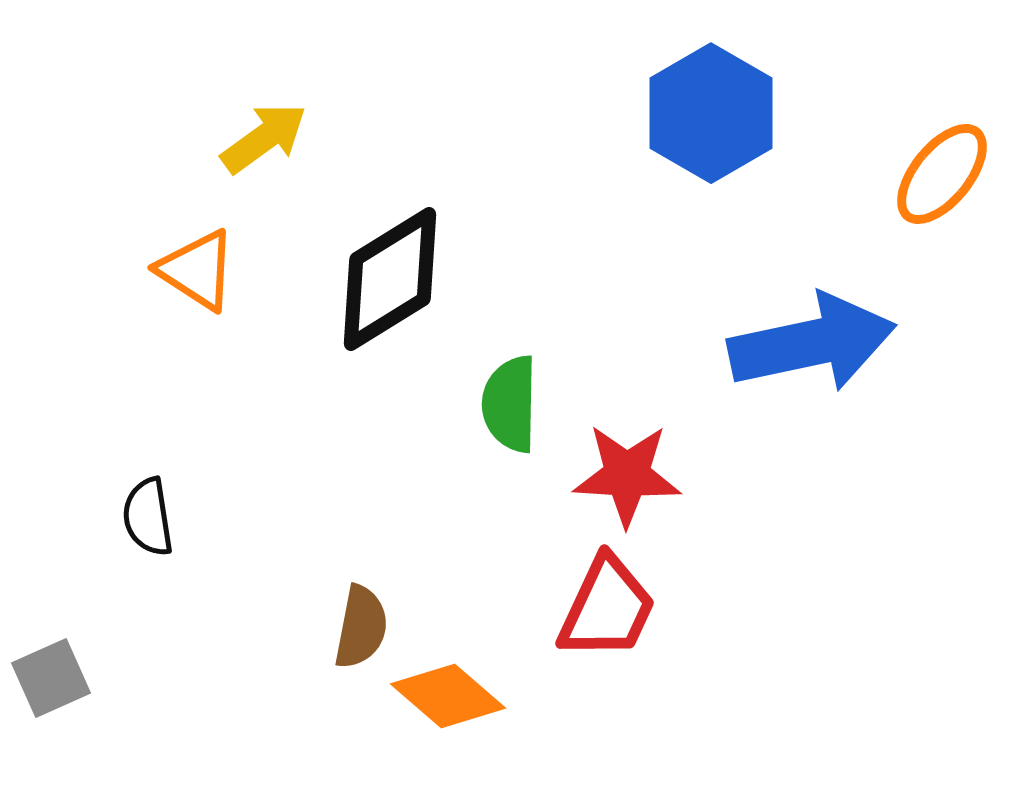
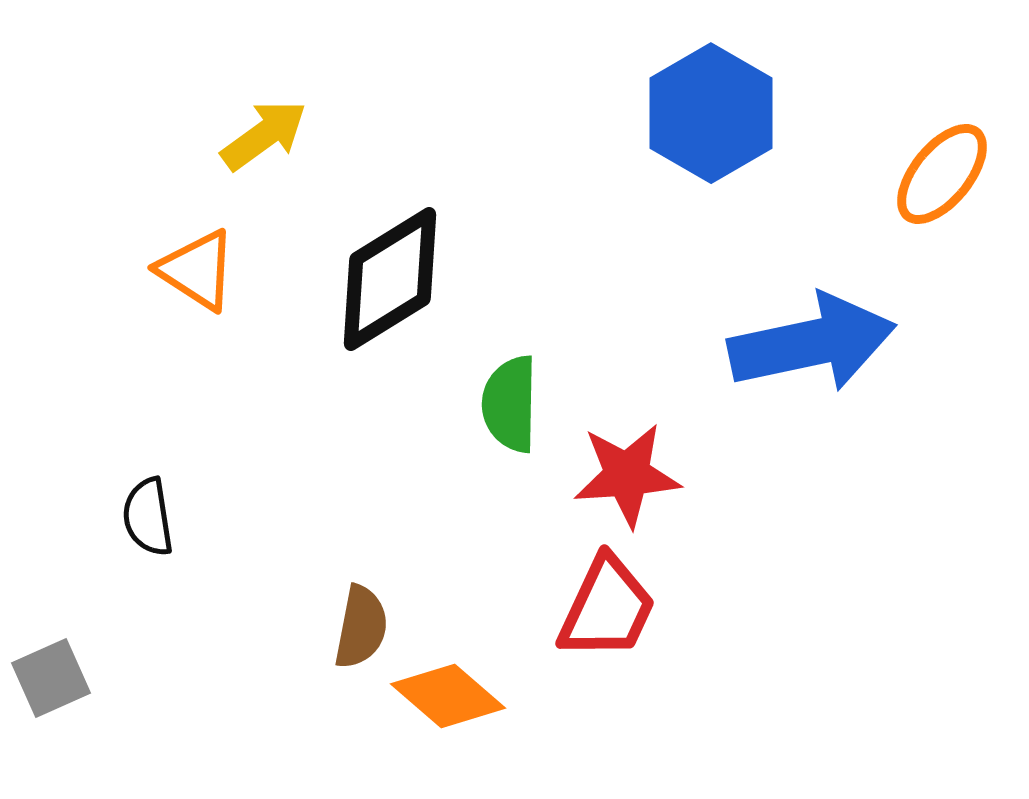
yellow arrow: moved 3 px up
red star: rotated 7 degrees counterclockwise
